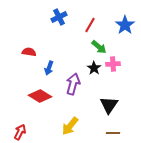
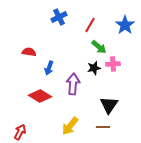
black star: rotated 24 degrees clockwise
purple arrow: rotated 10 degrees counterclockwise
brown line: moved 10 px left, 6 px up
